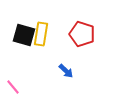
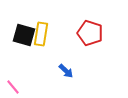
red pentagon: moved 8 px right, 1 px up
